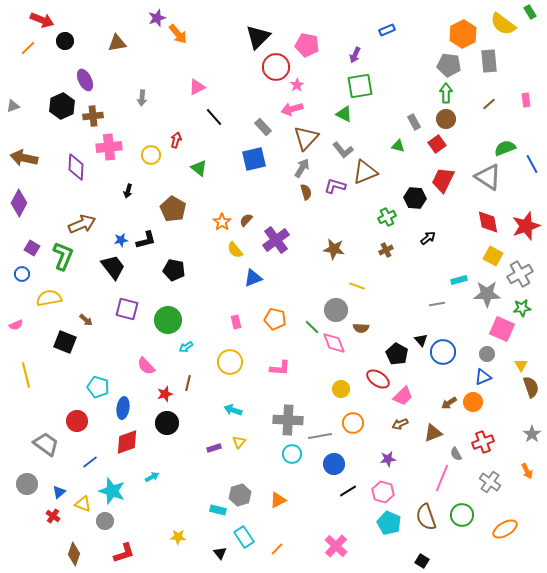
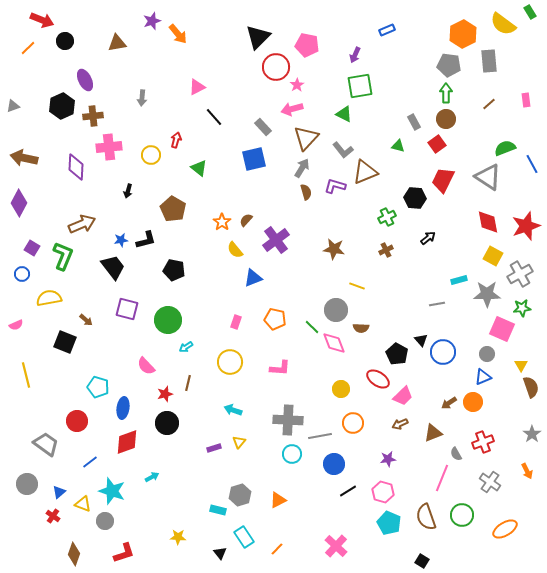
purple star at (157, 18): moved 5 px left, 3 px down
pink rectangle at (236, 322): rotated 32 degrees clockwise
